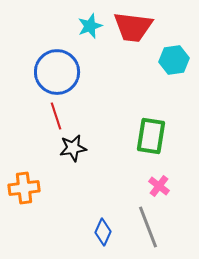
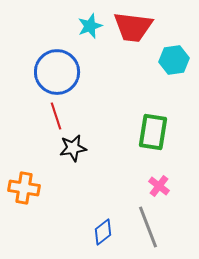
green rectangle: moved 2 px right, 4 px up
orange cross: rotated 16 degrees clockwise
blue diamond: rotated 28 degrees clockwise
